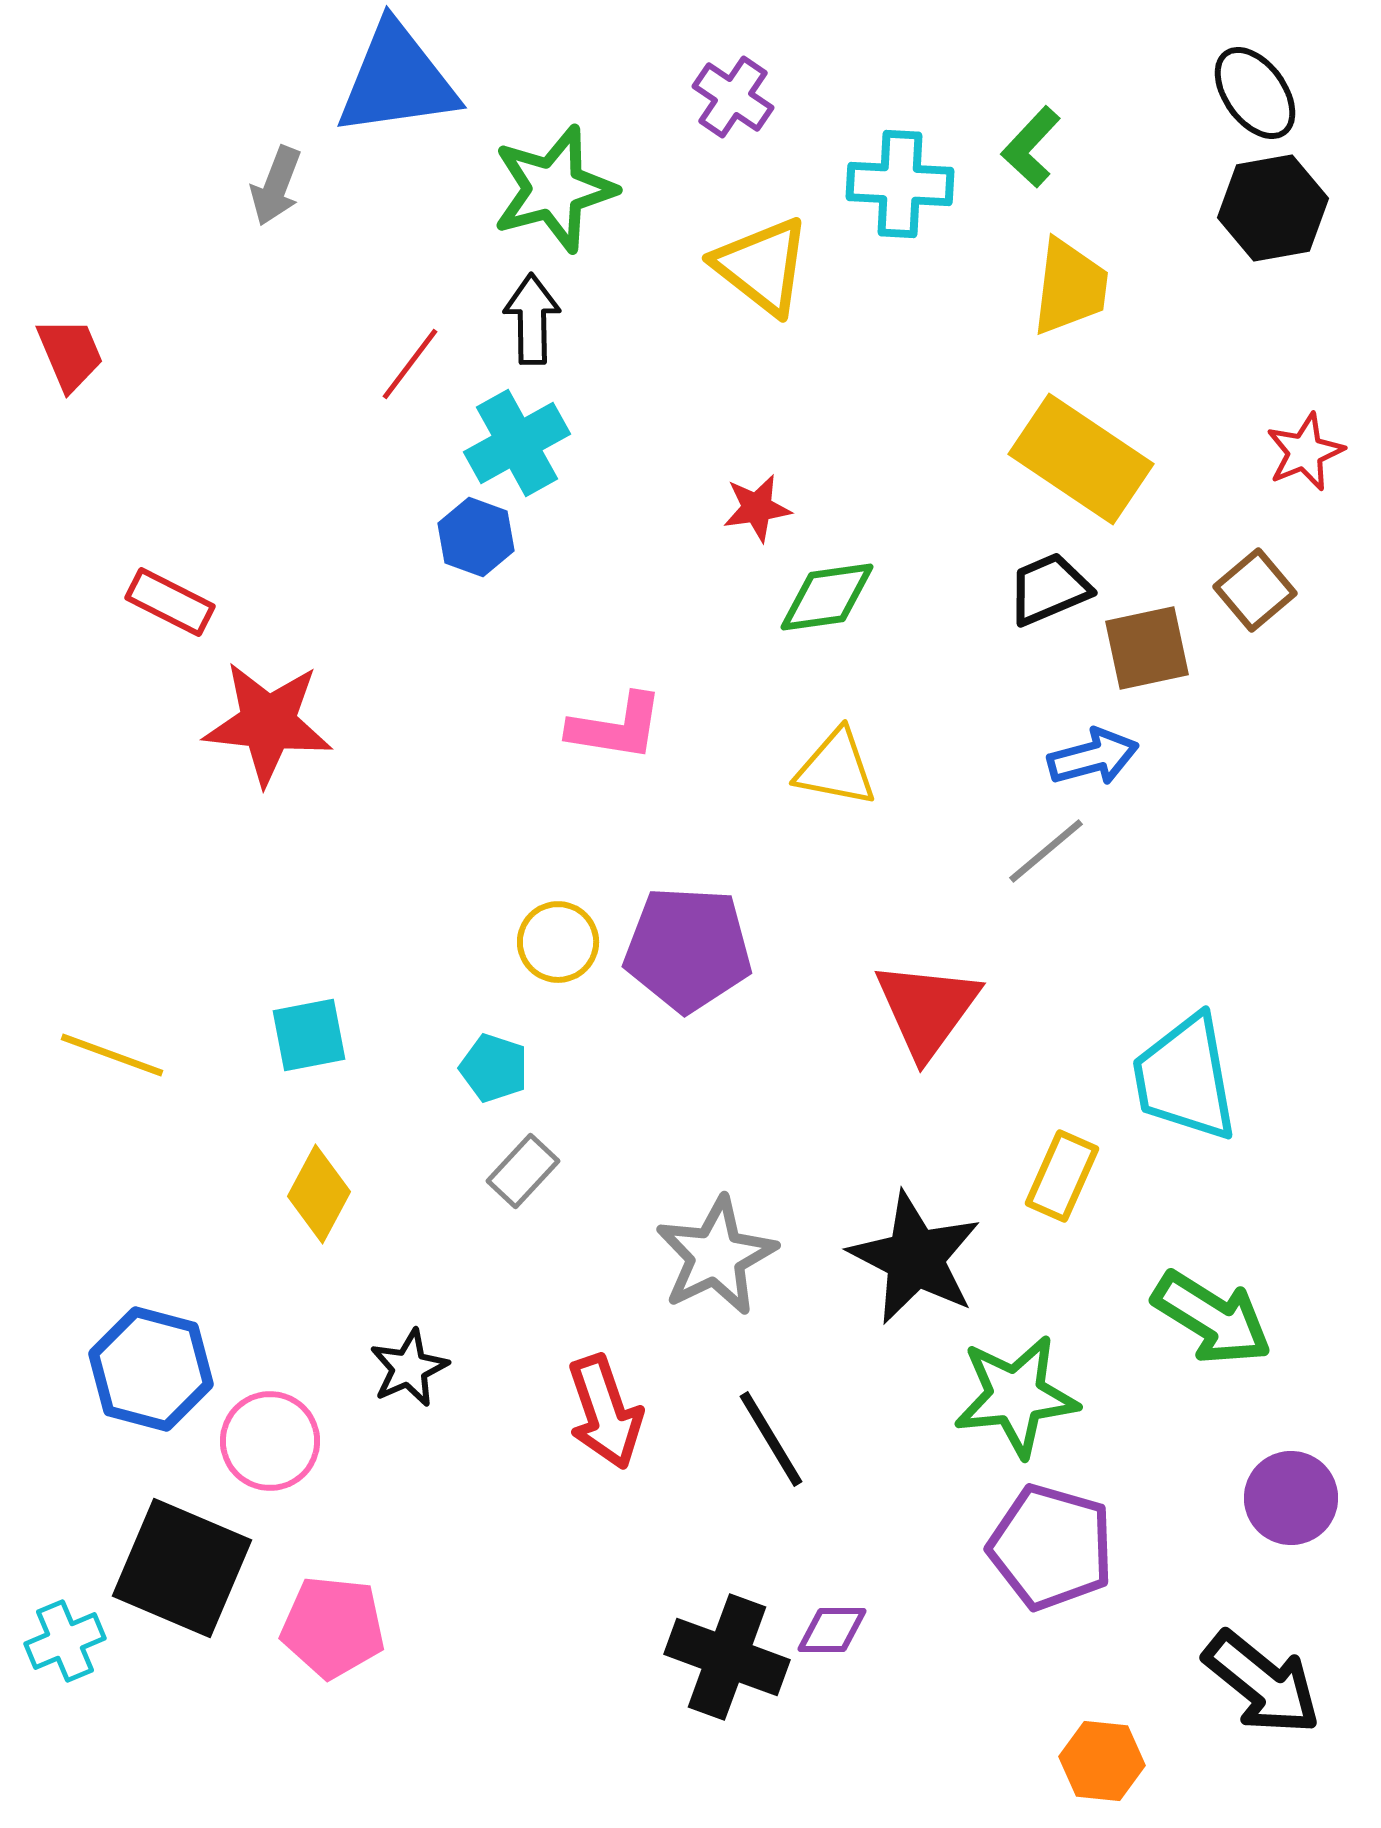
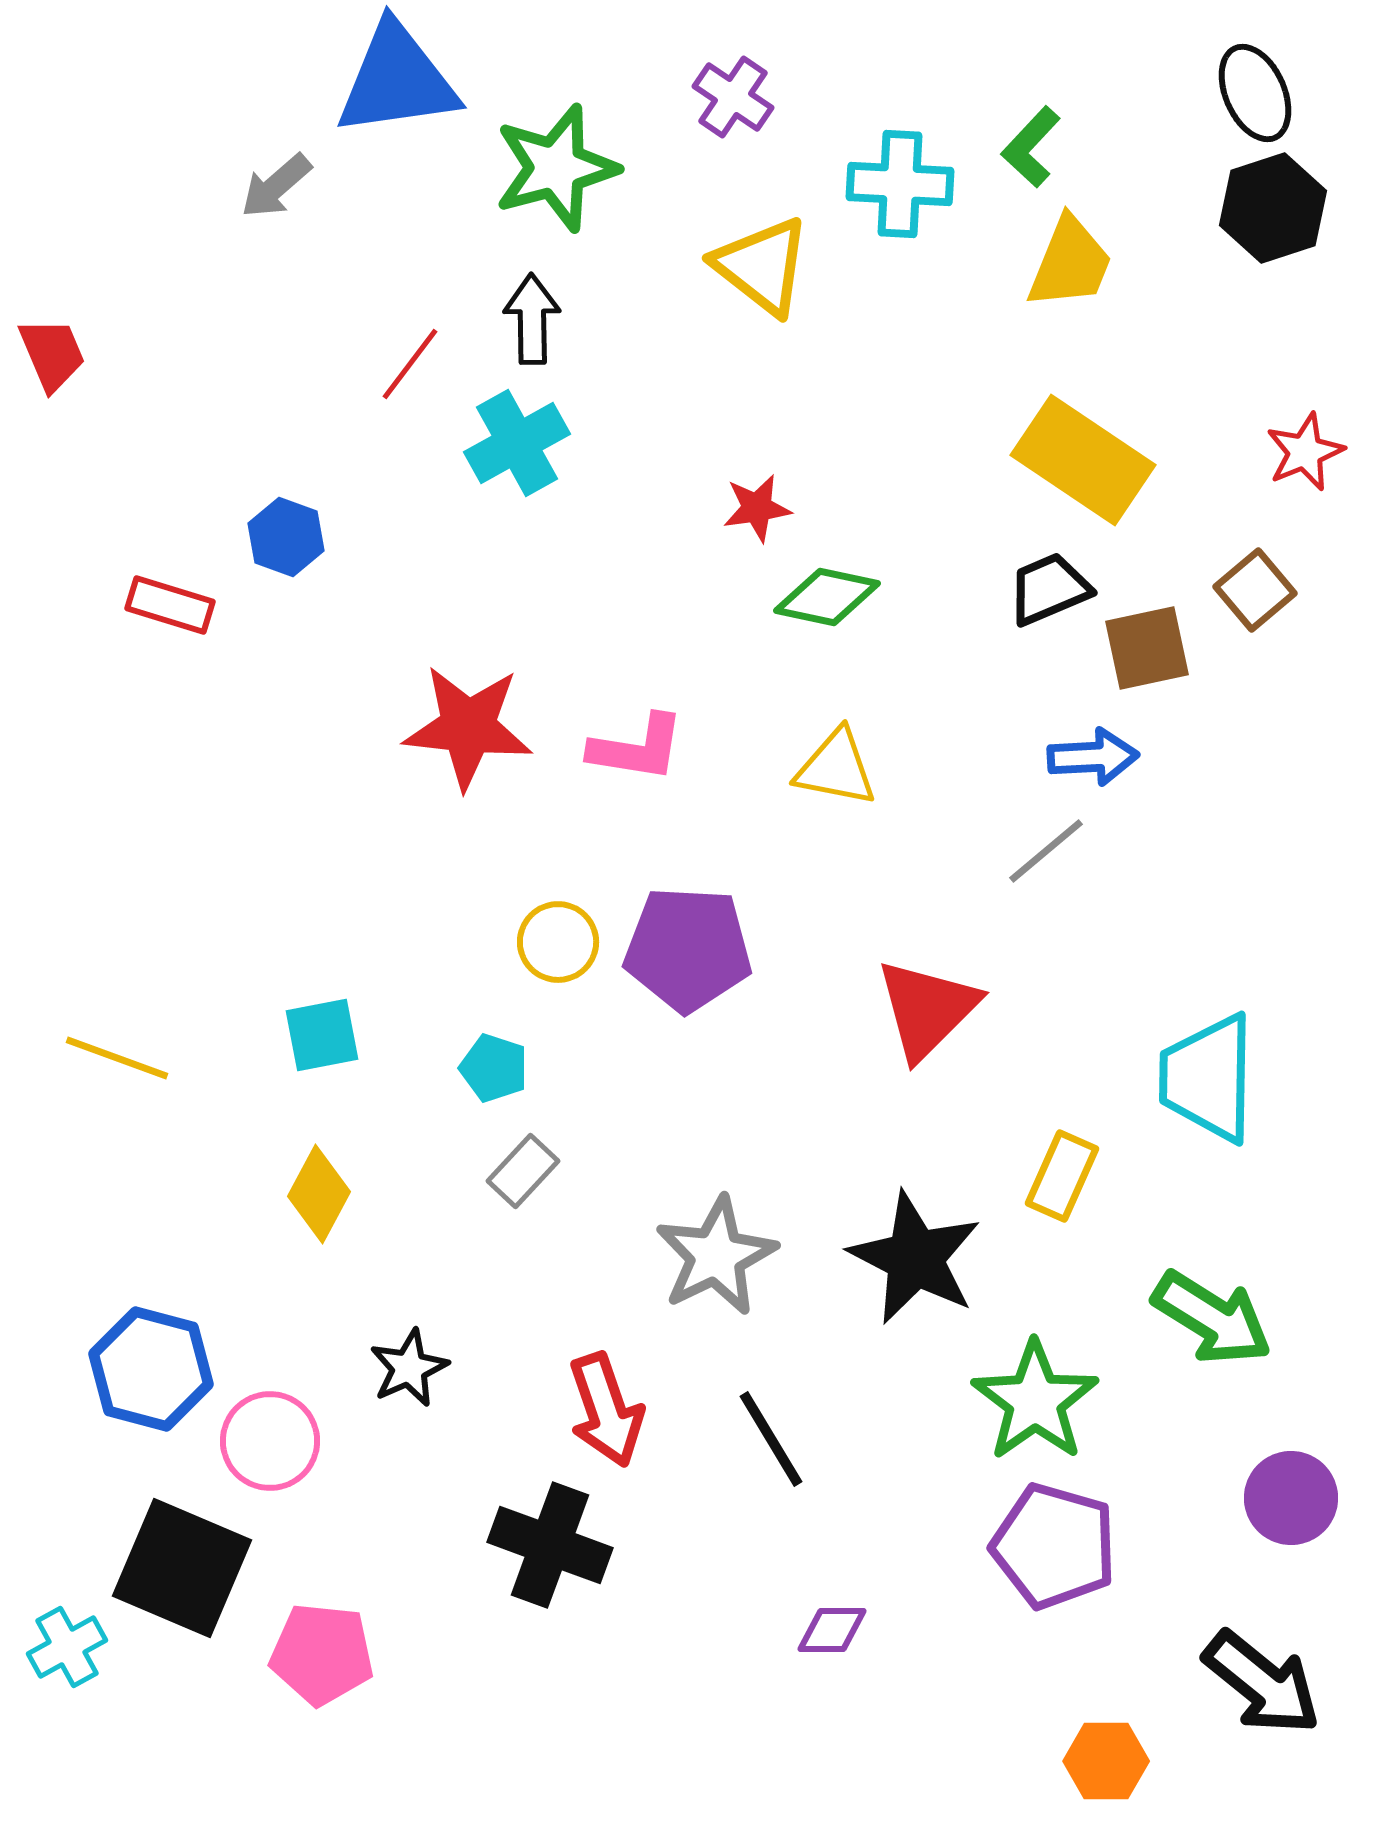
black ellipse at (1255, 93): rotated 12 degrees clockwise
gray arrow at (276, 186): rotated 28 degrees clockwise
green star at (554, 189): moved 2 px right, 21 px up
black hexagon at (1273, 208): rotated 8 degrees counterclockwise
yellow trapezoid at (1070, 287): moved 24 px up; rotated 15 degrees clockwise
red trapezoid at (70, 354): moved 18 px left
yellow rectangle at (1081, 459): moved 2 px right, 1 px down
blue hexagon at (476, 537): moved 190 px left
green diamond at (827, 597): rotated 20 degrees clockwise
red rectangle at (170, 602): moved 3 px down; rotated 10 degrees counterclockwise
red star at (268, 723): moved 200 px right, 4 px down
pink L-shape at (616, 727): moved 21 px right, 21 px down
blue arrow at (1093, 757): rotated 12 degrees clockwise
red triangle at (927, 1009): rotated 9 degrees clockwise
cyan square at (309, 1035): moved 13 px right
yellow line at (112, 1055): moved 5 px right, 3 px down
cyan trapezoid at (1185, 1078): moved 23 px right; rotated 11 degrees clockwise
green star at (1016, 1396): moved 19 px right, 5 px down; rotated 29 degrees counterclockwise
red arrow at (605, 1412): moved 1 px right, 2 px up
purple pentagon at (1051, 1547): moved 3 px right, 1 px up
pink pentagon at (333, 1627): moved 11 px left, 27 px down
cyan cross at (65, 1641): moved 2 px right, 6 px down; rotated 6 degrees counterclockwise
black cross at (727, 1657): moved 177 px left, 112 px up
orange hexagon at (1102, 1761): moved 4 px right; rotated 6 degrees counterclockwise
